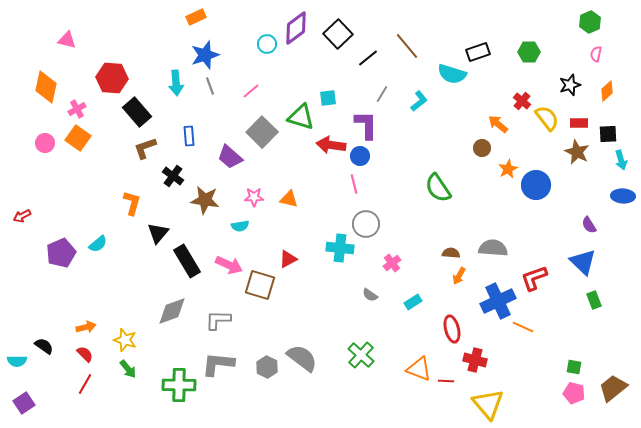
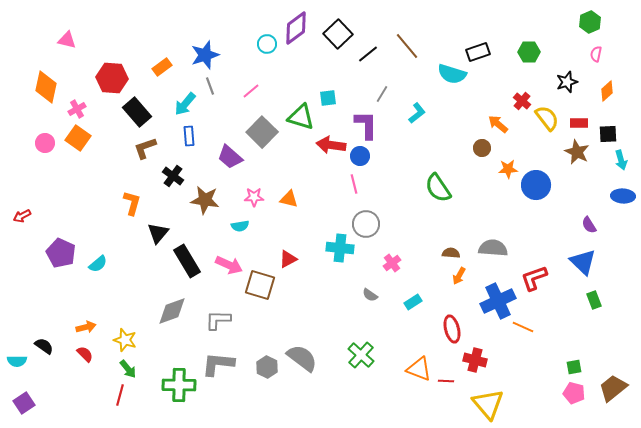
orange rectangle at (196, 17): moved 34 px left, 50 px down; rotated 12 degrees counterclockwise
black line at (368, 58): moved 4 px up
cyan arrow at (176, 83): moved 9 px right, 21 px down; rotated 45 degrees clockwise
black star at (570, 85): moved 3 px left, 3 px up
cyan L-shape at (419, 101): moved 2 px left, 12 px down
orange star at (508, 169): rotated 24 degrees clockwise
cyan semicircle at (98, 244): moved 20 px down
purple pentagon at (61, 253): rotated 24 degrees counterclockwise
green square at (574, 367): rotated 21 degrees counterclockwise
red line at (85, 384): moved 35 px right, 11 px down; rotated 15 degrees counterclockwise
